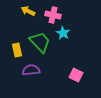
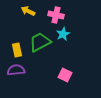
pink cross: moved 3 px right
cyan star: moved 1 px down; rotated 16 degrees clockwise
green trapezoid: rotated 75 degrees counterclockwise
purple semicircle: moved 15 px left
pink square: moved 11 px left
